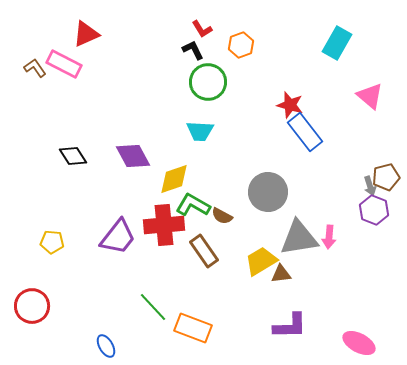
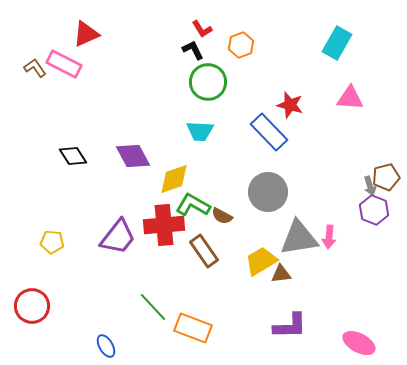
pink triangle: moved 20 px left, 2 px down; rotated 36 degrees counterclockwise
blue rectangle: moved 36 px left; rotated 6 degrees counterclockwise
